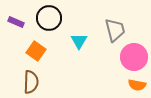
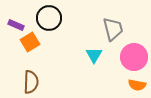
purple rectangle: moved 3 px down
gray trapezoid: moved 2 px left, 1 px up
cyan triangle: moved 15 px right, 14 px down
orange square: moved 6 px left, 9 px up; rotated 24 degrees clockwise
